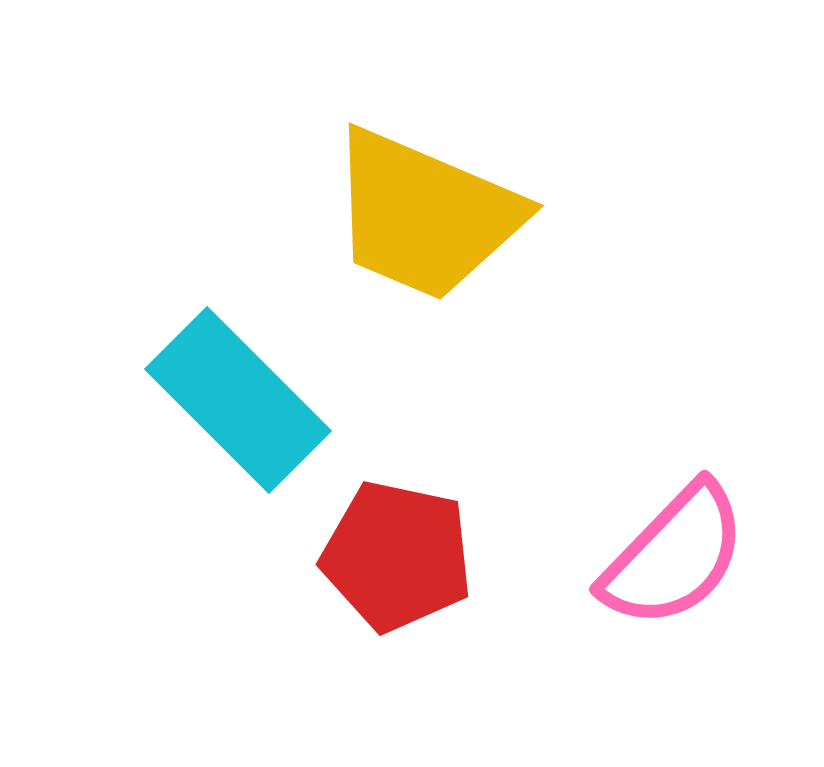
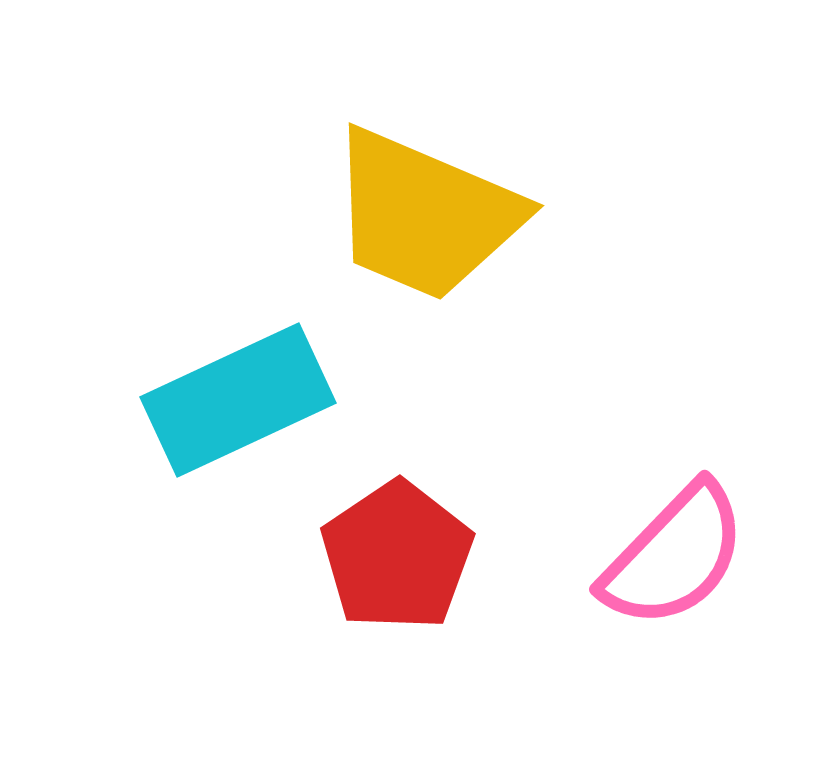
cyan rectangle: rotated 70 degrees counterclockwise
red pentagon: rotated 26 degrees clockwise
